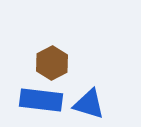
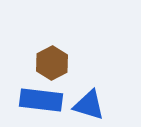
blue triangle: moved 1 px down
